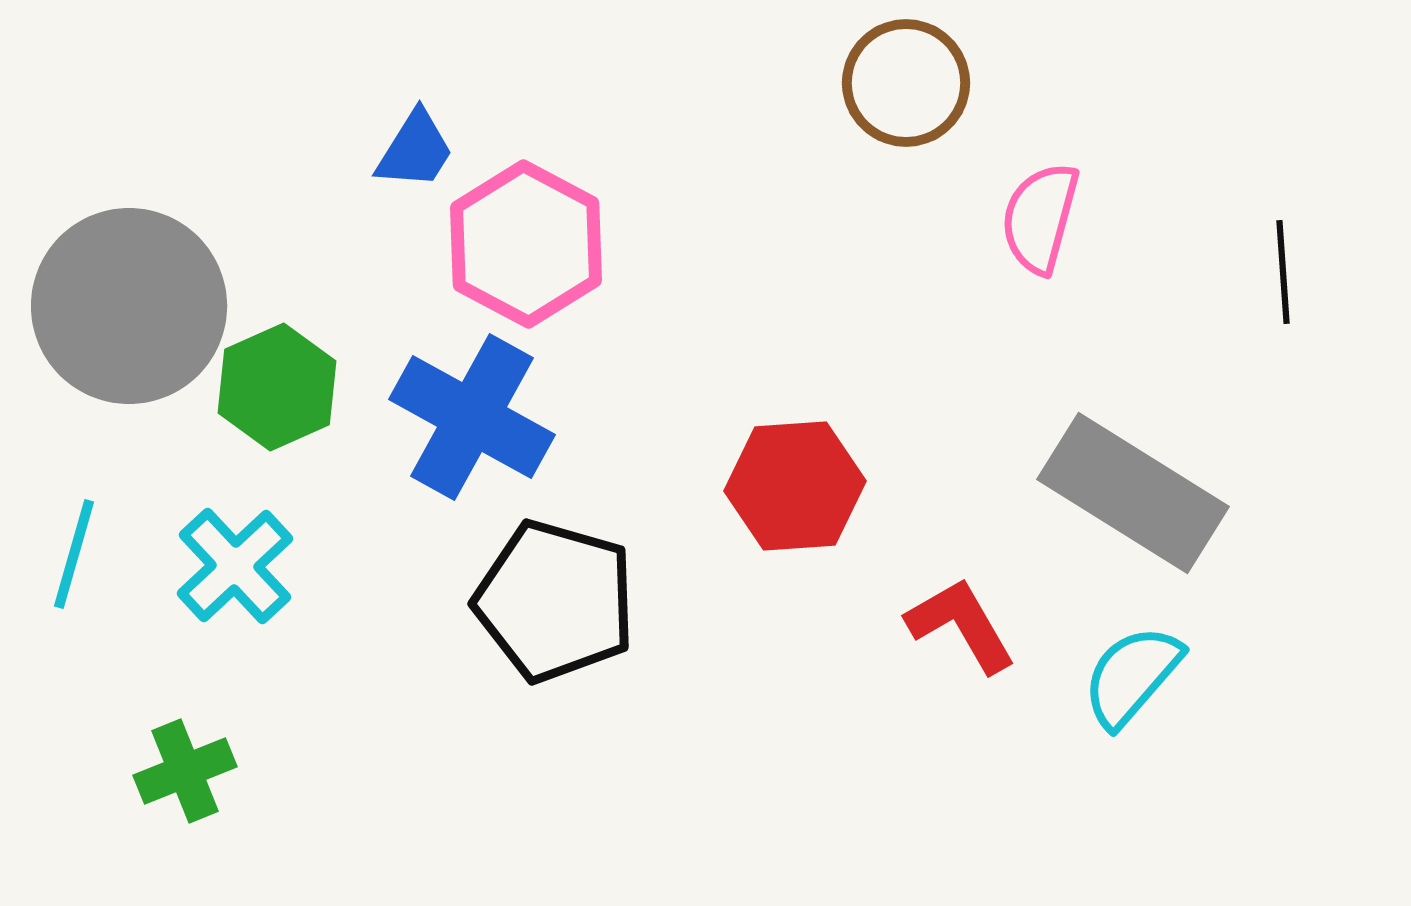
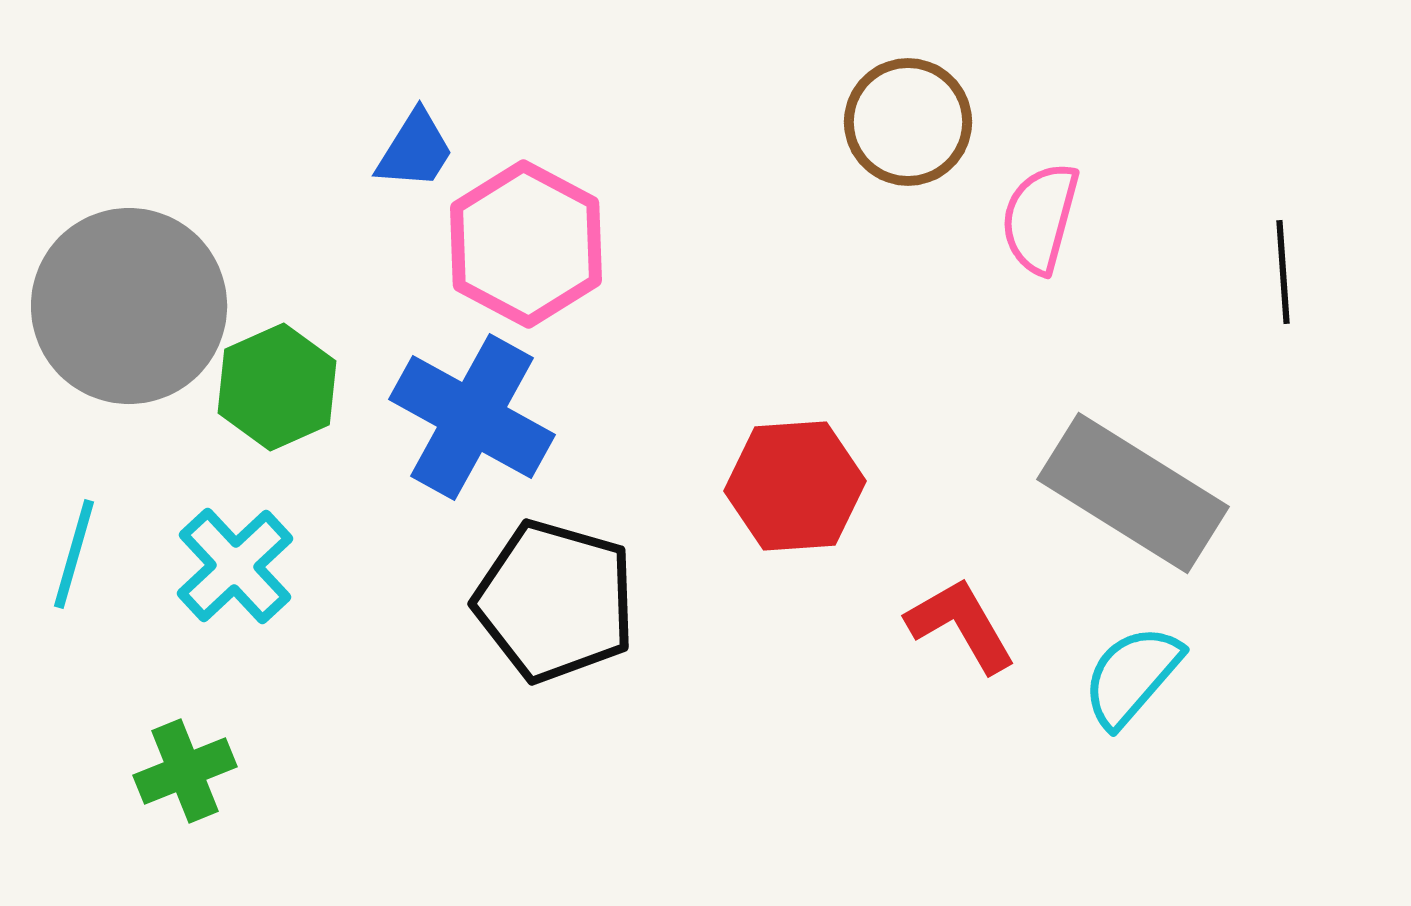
brown circle: moved 2 px right, 39 px down
